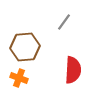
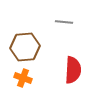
gray line: rotated 60 degrees clockwise
orange cross: moved 4 px right
